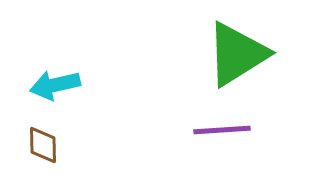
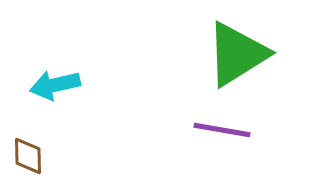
purple line: rotated 14 degrees clockwise
brown diamond: moved 15 px left, 11 px down
